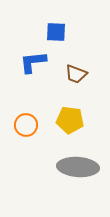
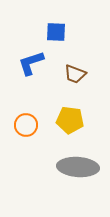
blue L-shape: moved 2 px left, 1 px down; rotated 12 degrees counterclockwise
brown trapezoid: moved 1 px left
